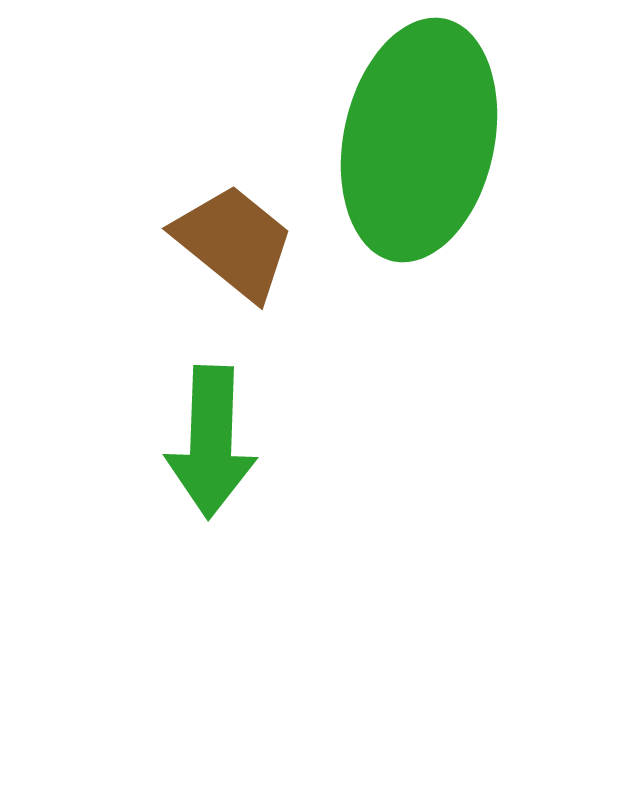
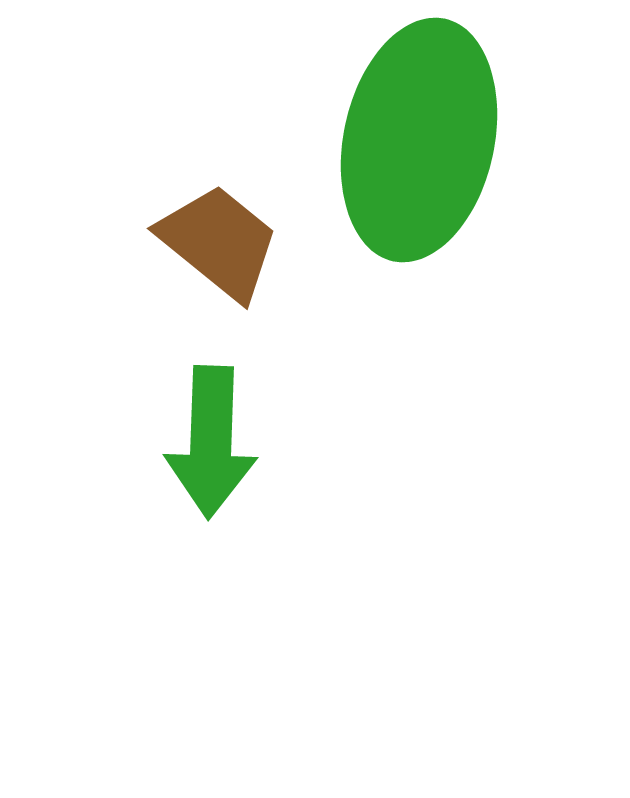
brown trapezoid: moved 15 px left
